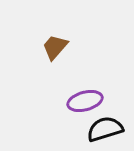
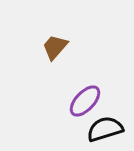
purple ellipse: rotated 32 degrees counterclockwise
